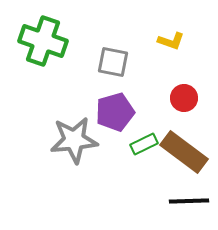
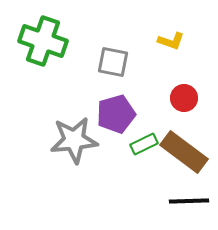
purple pentagon: moved 1 px right, 2 px down
